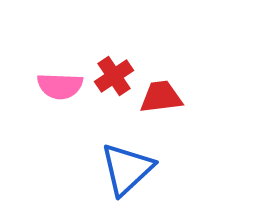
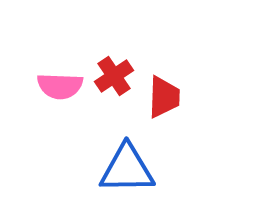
red trapezoid: moved 3 px right; rotated 99 degrees clockwise
blue triangle: rotated 42 degrees clockwise
